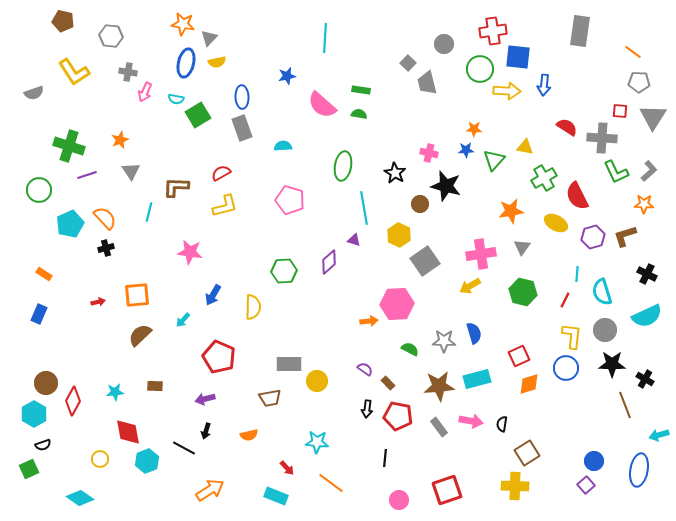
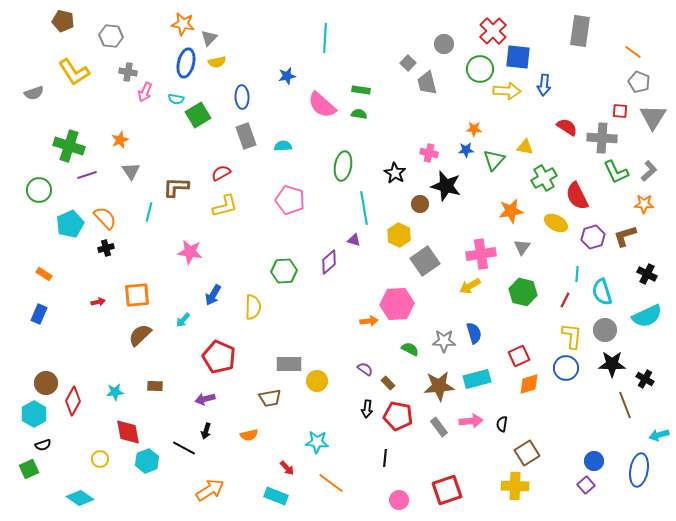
red cross at (493, 31): rotated 36 degrees counterclockwise
gray pentagon at (639, 82): rotated 20 degrees clockwise
gray rectangle at (242, 128): moved 4 px right, 8 px down
pink arrow at (471, 421): rotated 15 degrees counterclockwise
